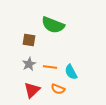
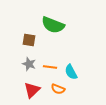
gray star: rotated 24 degrees counterclockwise
